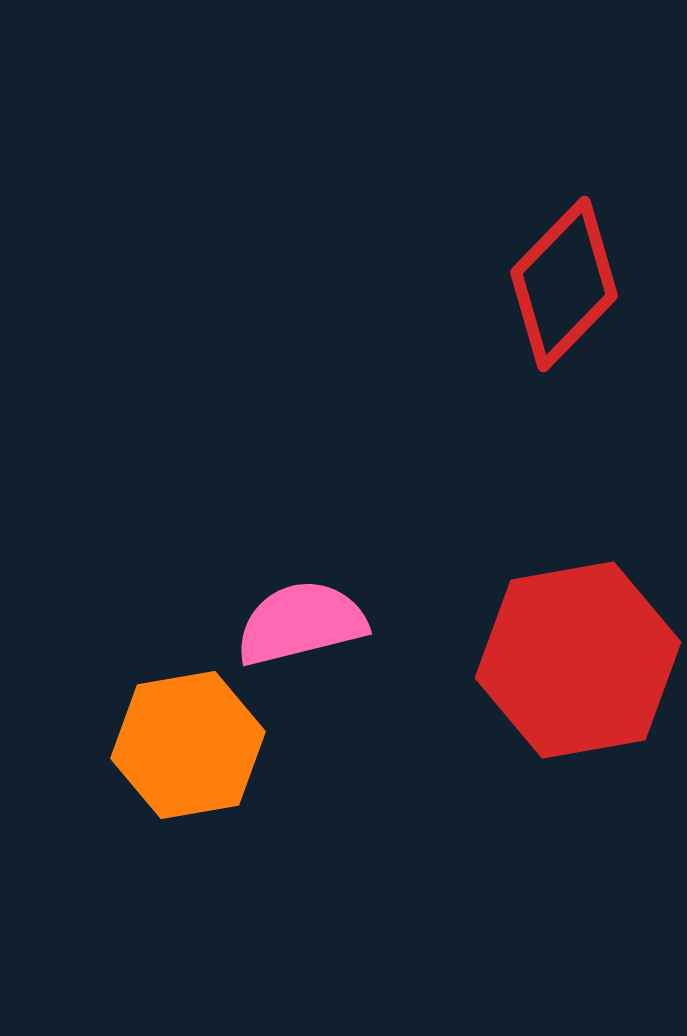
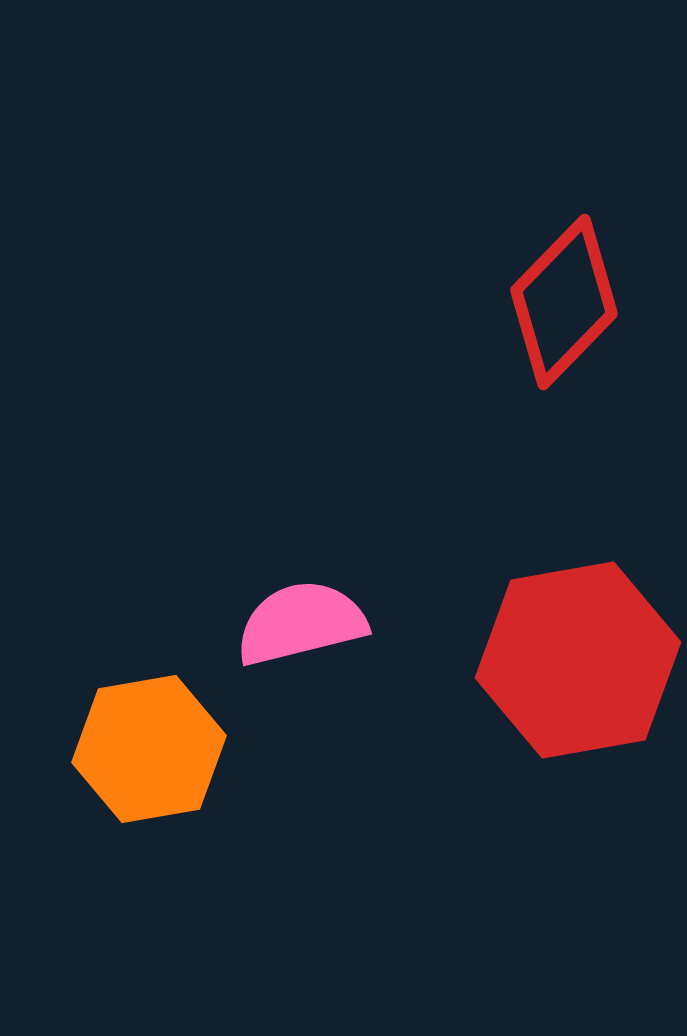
red diamond: moved 18 px down
orange hexagon: moved 39 px left, 4 px down
